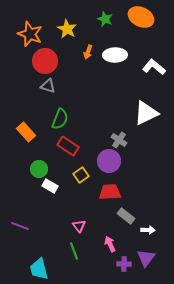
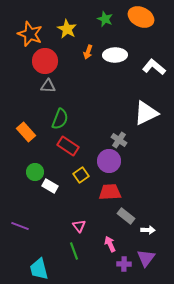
gray triangle: rotated 14 degrees counterclockwise
green circle: moved 4 px left, 3 px down
